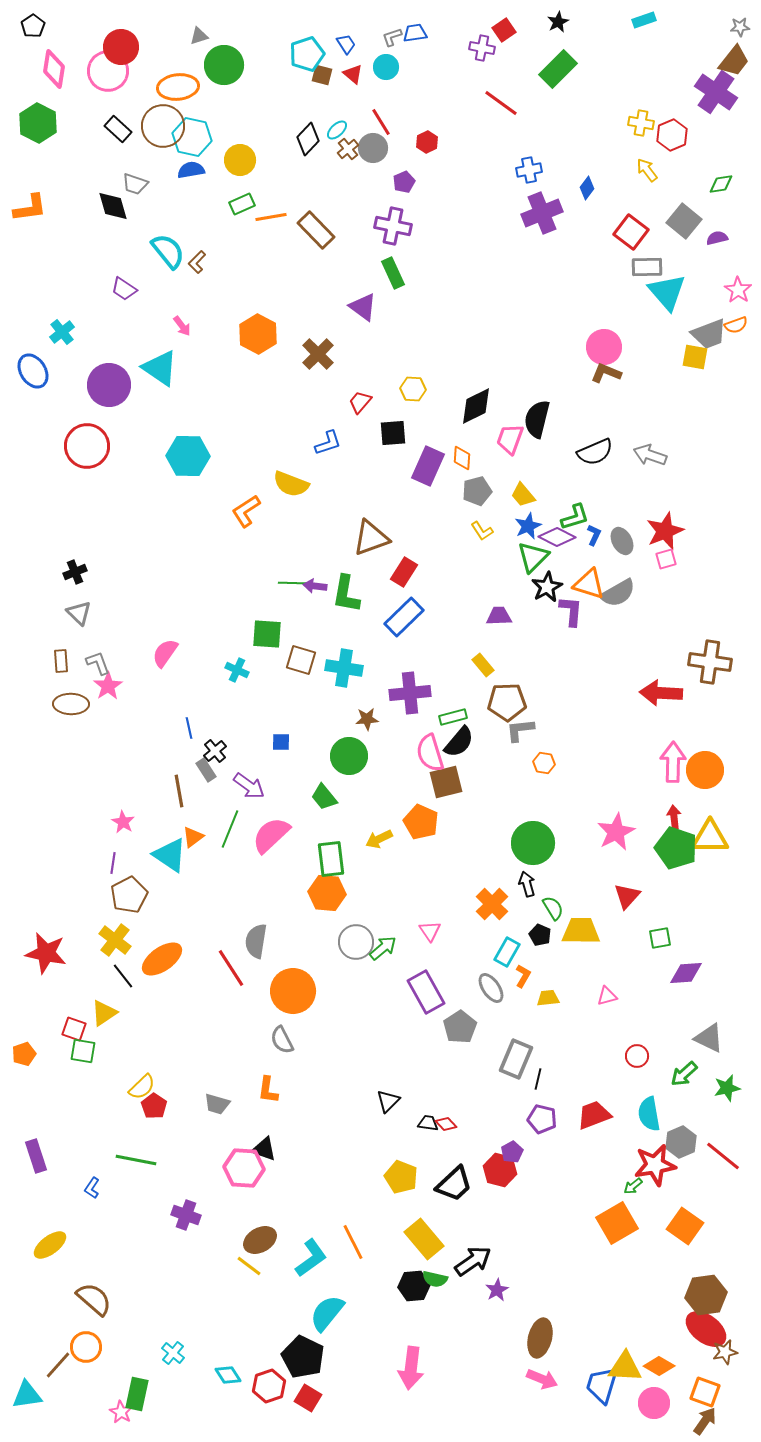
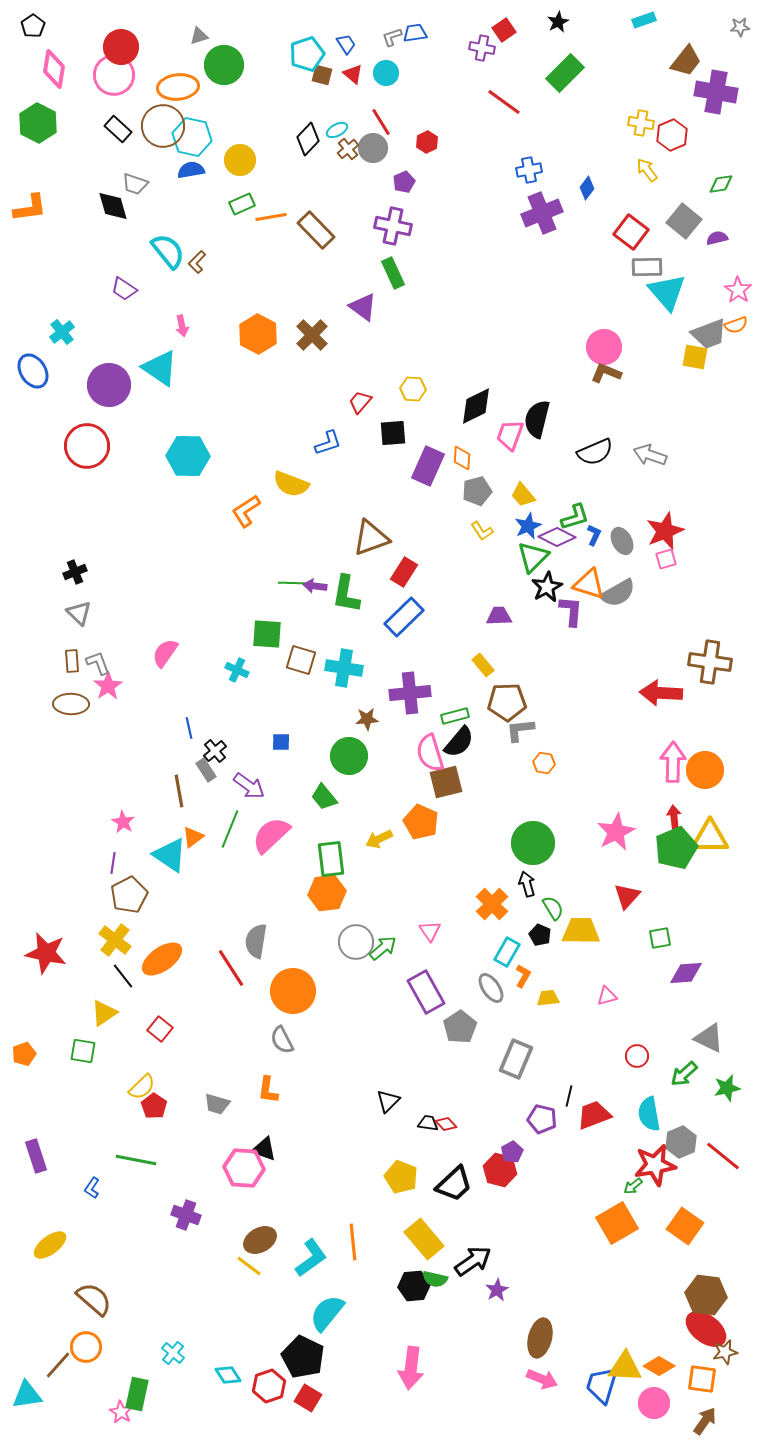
brown trapezoid at (734, 61): moved 48 px left
cyan circle at (386, 67): moved 6 px down
green rectangle at (558, 69): moved 7 px right, 4 px down
pink circle at (108, 71): moved 6 px right, 4 px down
purple cross at (716, 92): rotated 24 degrees counterclockwise
red line at (501, 103): moved 3 px right, 1 px up
cyan ellipse at (337, 130): rotated 15 degrees clockwise
pink arrow at (182, 326): rotated 25 degrees clockwise
brown cross at (318, 354): moved 6 px left, 19 px up
pink trapezoid at (510, 439): moved 4 px up
brown rectangle at (61, 661): moved 11 px right
green rectangle at (453, 717): moved 2 px right, 1 px up
green pentagon at (676, 848): rotated 30 degrees clockwise
orange hexagon at (327, 893): rotated 12 degrees counterclockwise
red square at (74, 1029): moved 86 px right; rotated 20 degrees clockwise
black line at (538, 1079): moved 31 px right, 17 px down
orange line at (353, 1242): rotated 21 degrees clockwise
brown hexagon at (706, 1295): rotated 15 degrees clockwise
orange square at (705, 1392): moved 3 px left, 13 px up; rotated 12 degrees counterclockwise
